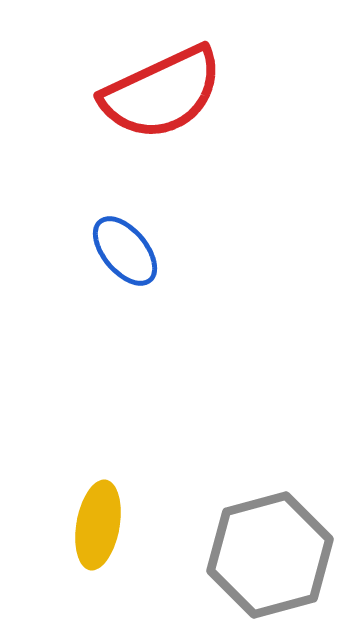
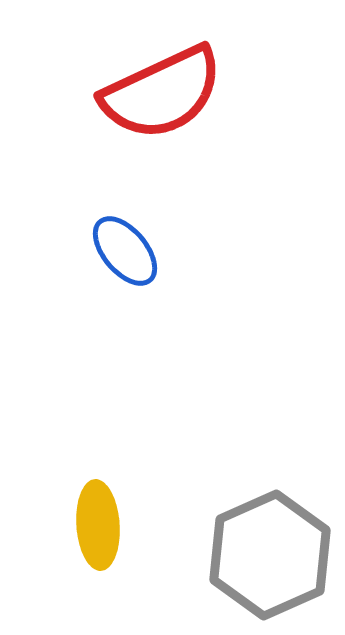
yellow ellipse: rotated 14 degrees counterclockwise
gray hexagon: rotated 9 degrees counterclockwise
